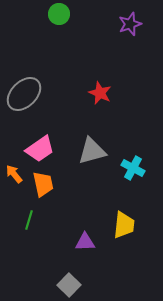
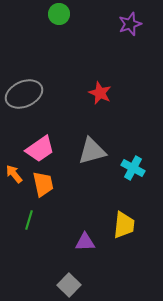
gray ellipse: rotated 21 degrees clockwise
